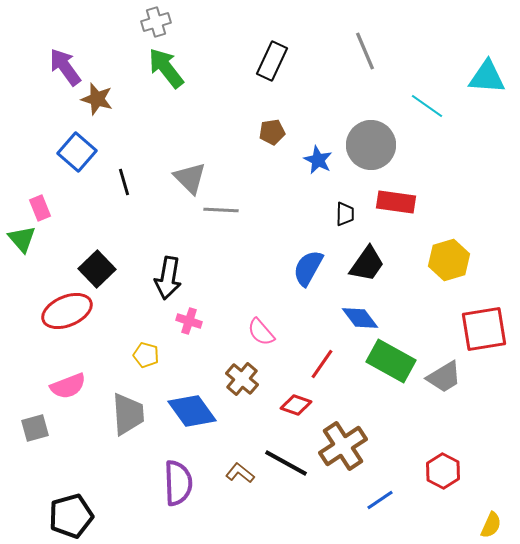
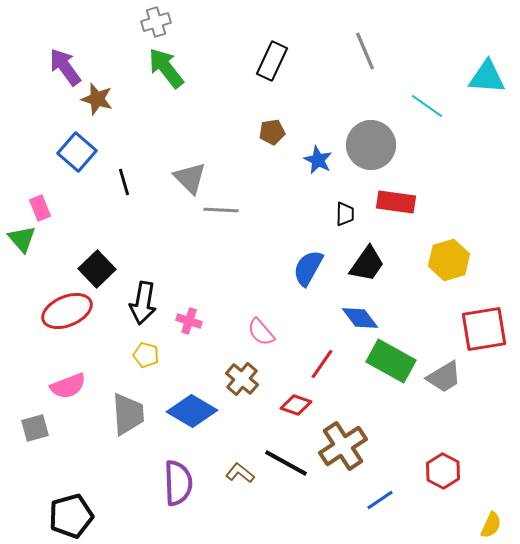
black arrow at (168, 278): moved 25 px left, 25 px down
blue diamond at (192, 411): rotated 24 degrees counterclockwise
